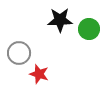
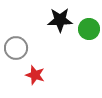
gray circle: moved 3 px left, 5 px up
red star: moved 4 px left, 1 px down
